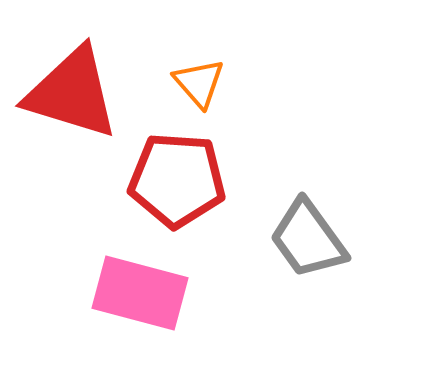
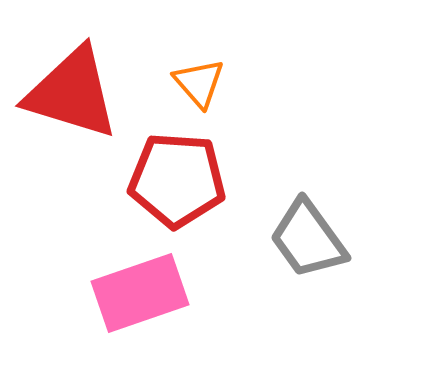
pink rectangle: rotated 34 degrees counterclockwise
